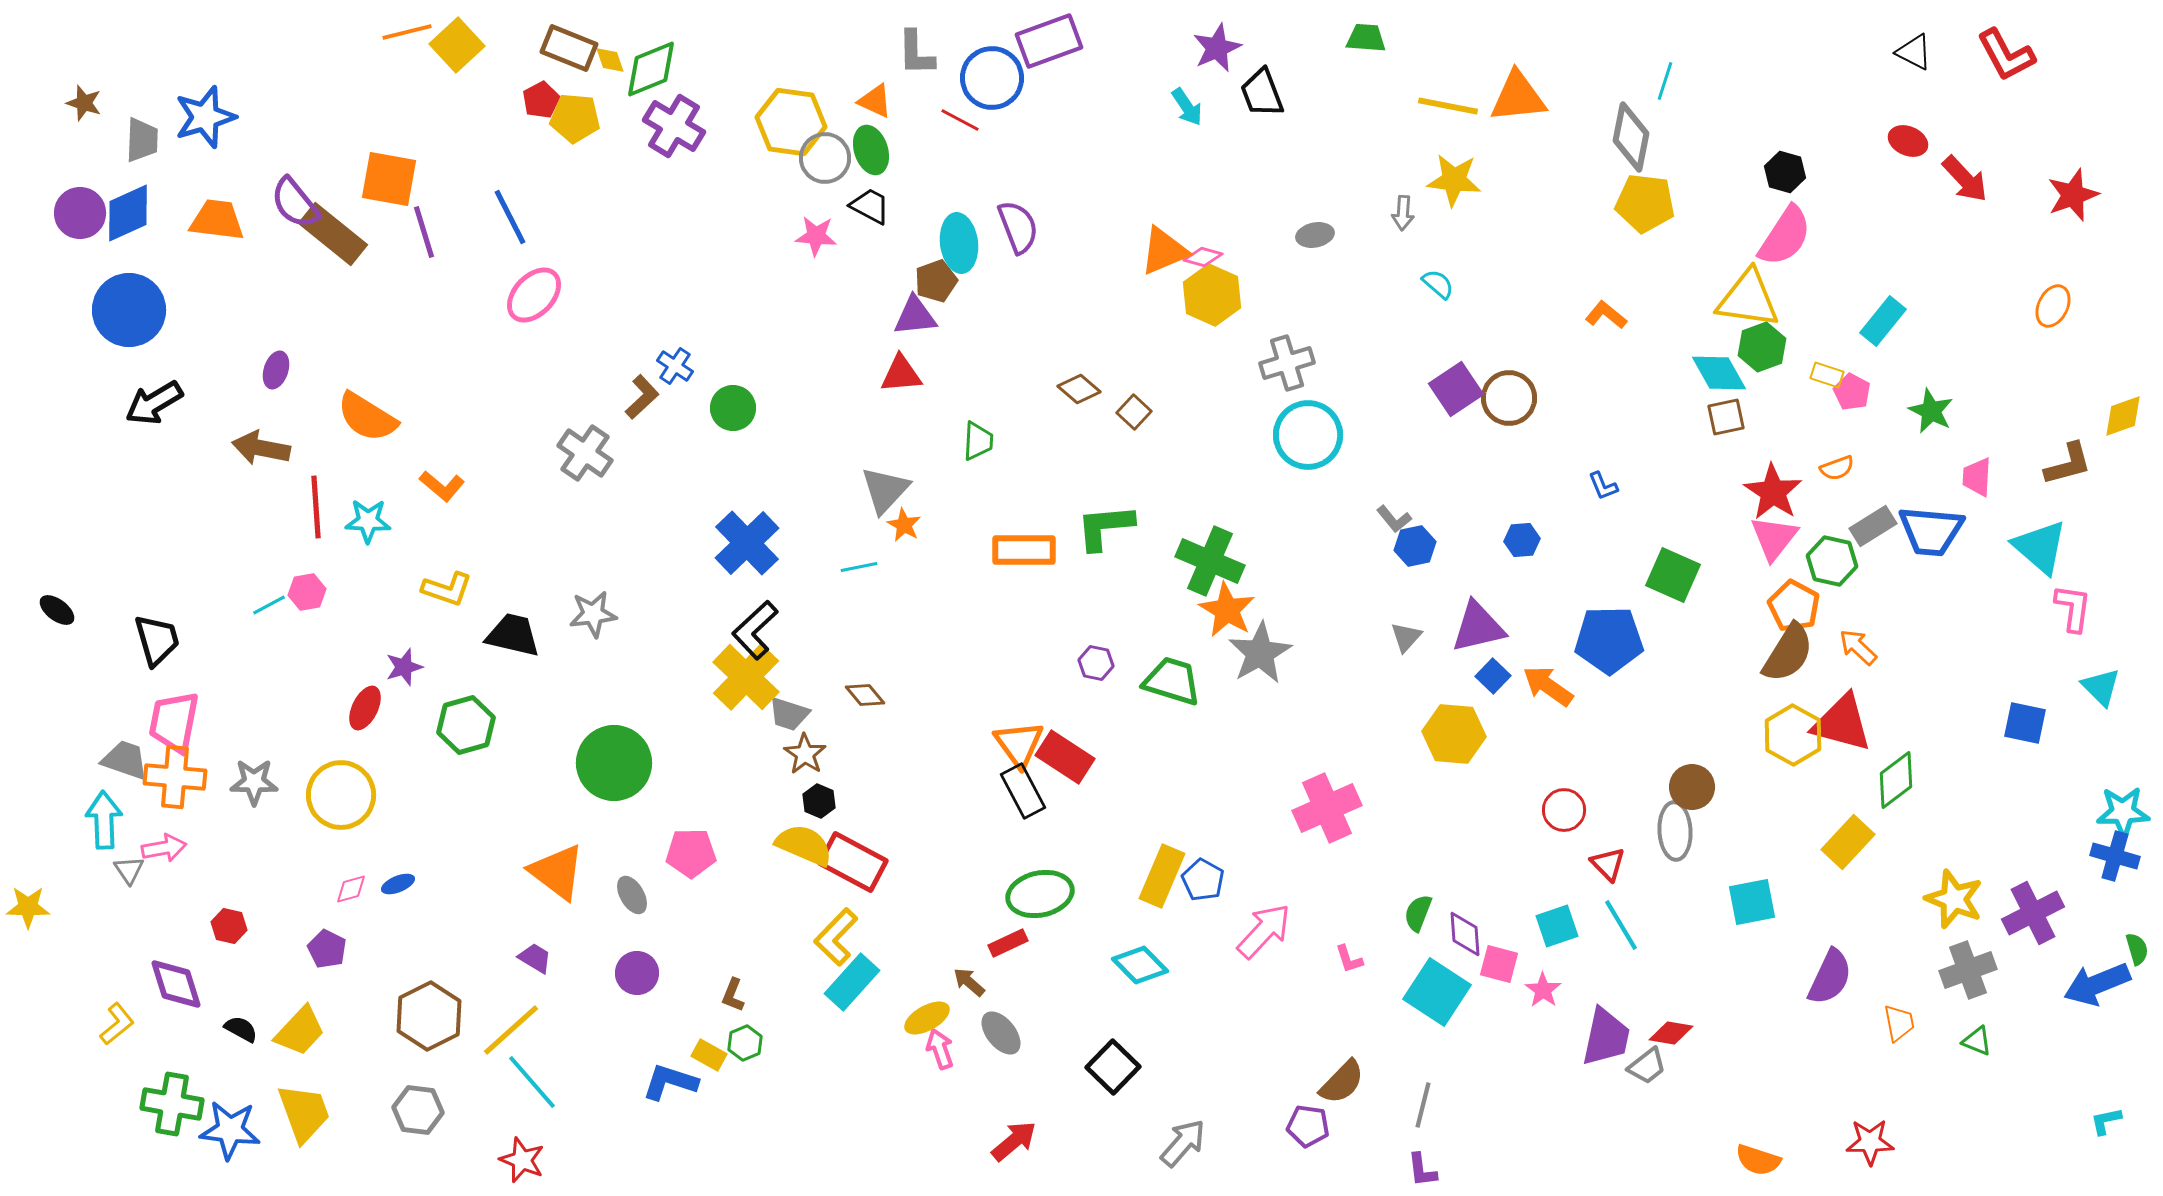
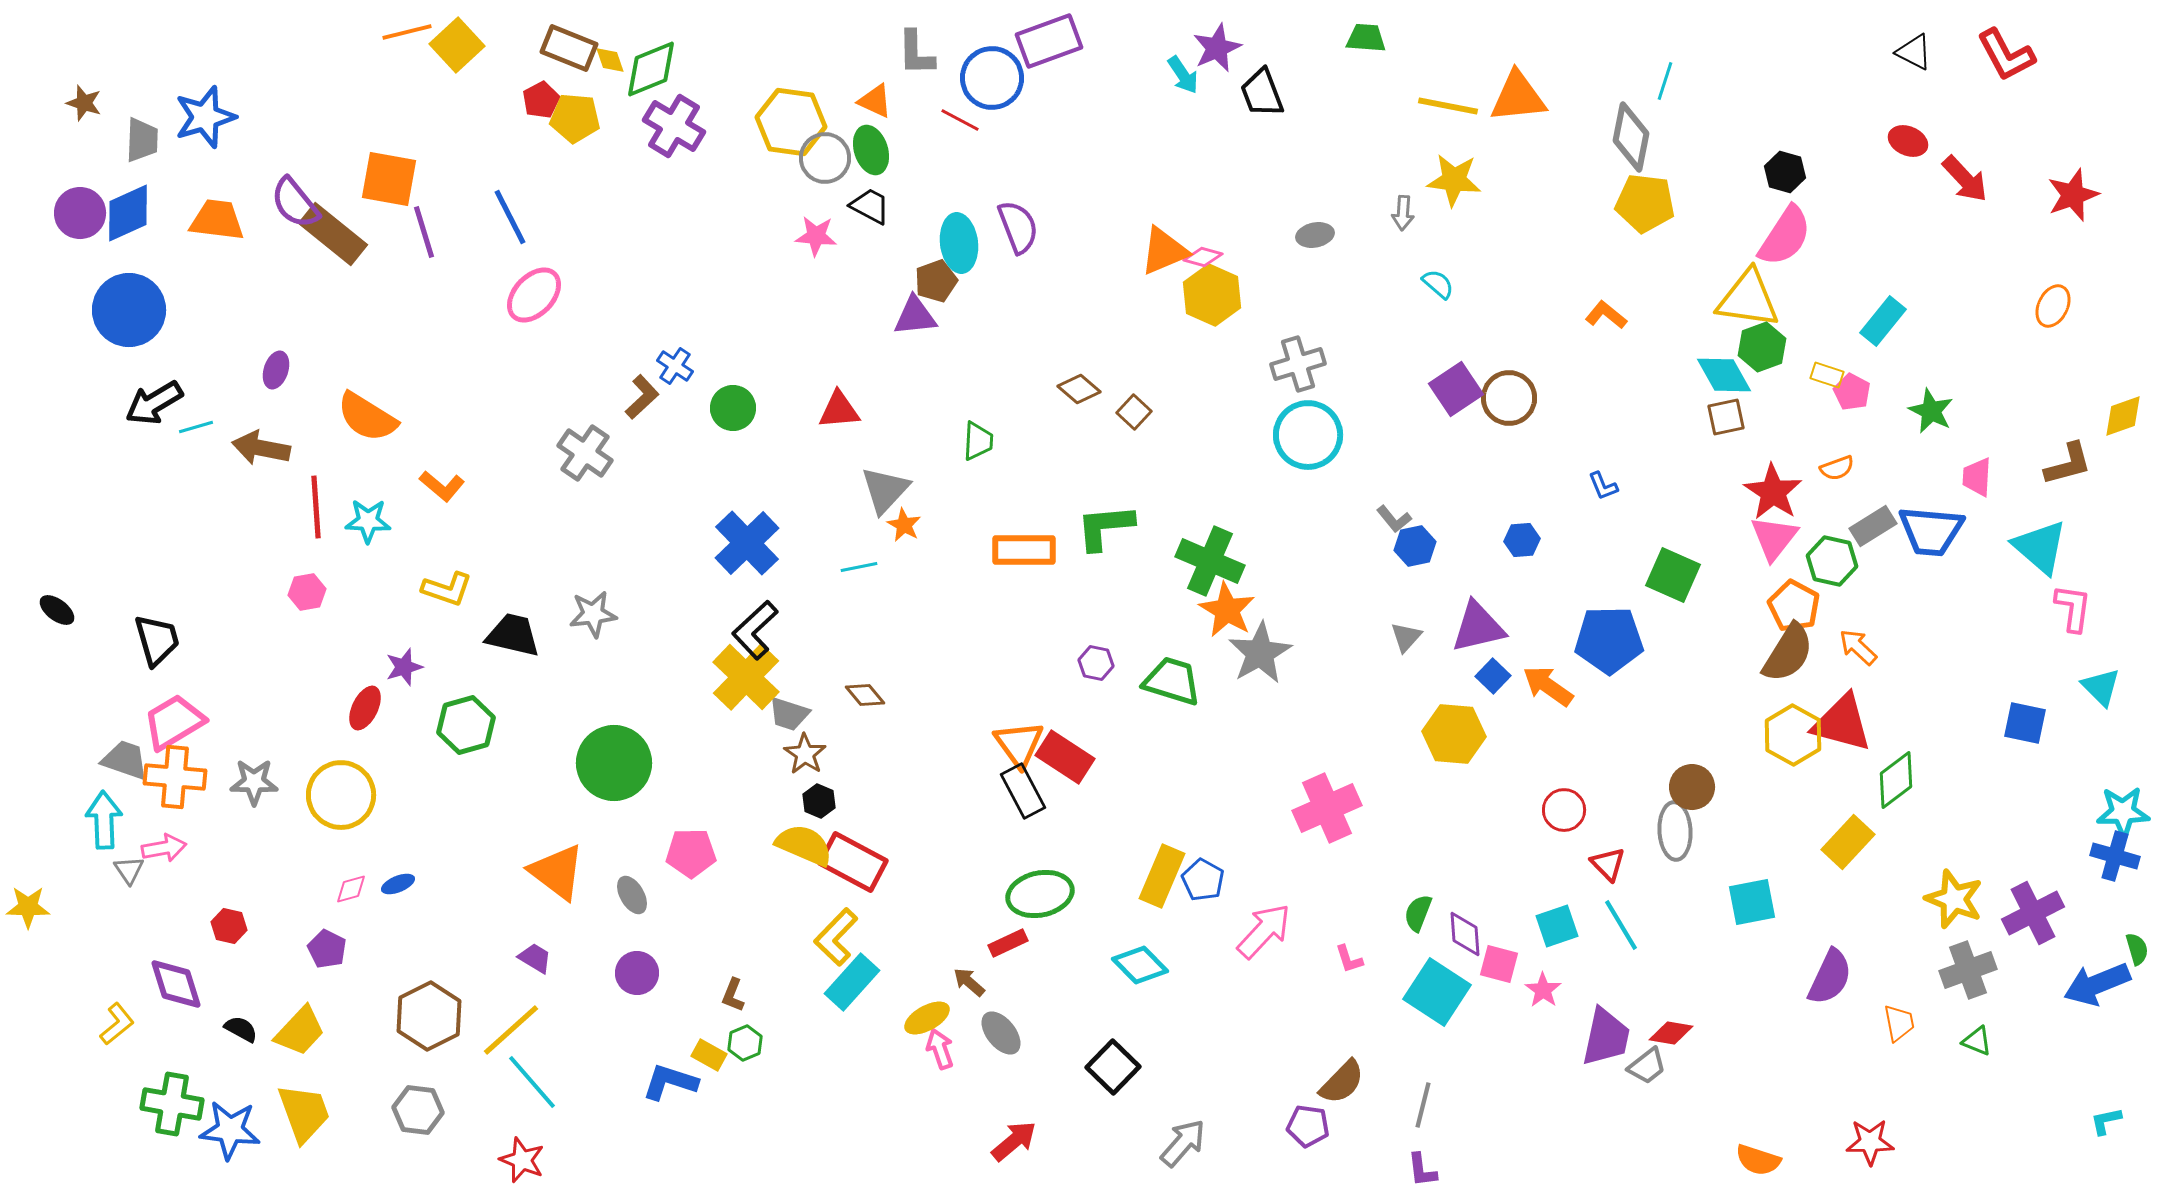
cyan arrow at (1187, 107): moved 4 px left, 32 px up
gray cross at (1287, 363): moved 11 px right, 1 px down
cyan diamond at (1719, 373): moved 5 px right, 2 px down
red triangle at (901, 374): moved 62 px left, 36 px down
cyan line at (269, 605): moved 73 px left, 178 px up; rotated 12 degrees clockwise
pink trapezoid at (174, 722): rotated 48 degrees clockwise
